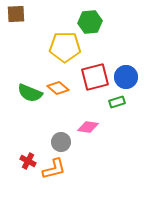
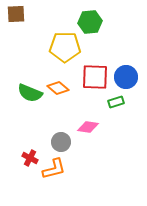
red square: rotated 16 degrees clockwise
green rectangle: moved 1 px left
red cross: moved 2 px right, 3 px up
